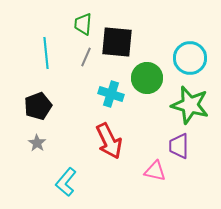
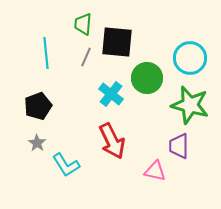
cyan cross: rotated 20 degrees clockwise
red arrow: moved 3 px right
cyan L-shape: moved 17 px up; rotated 72 degrees counterclockwise
